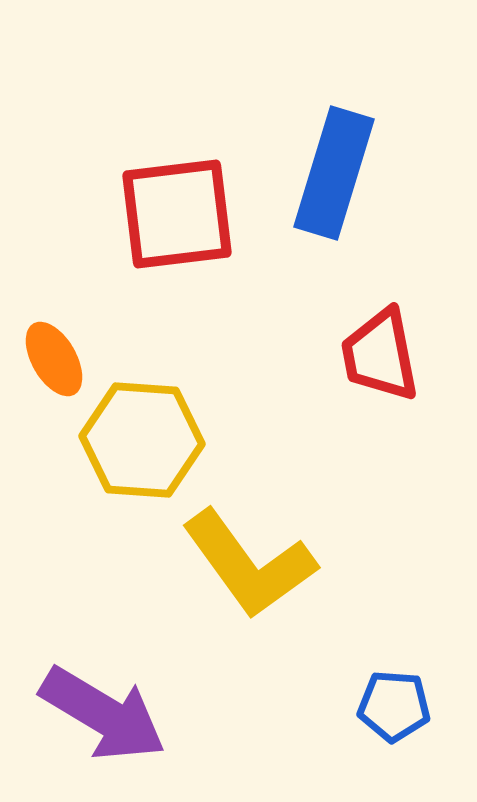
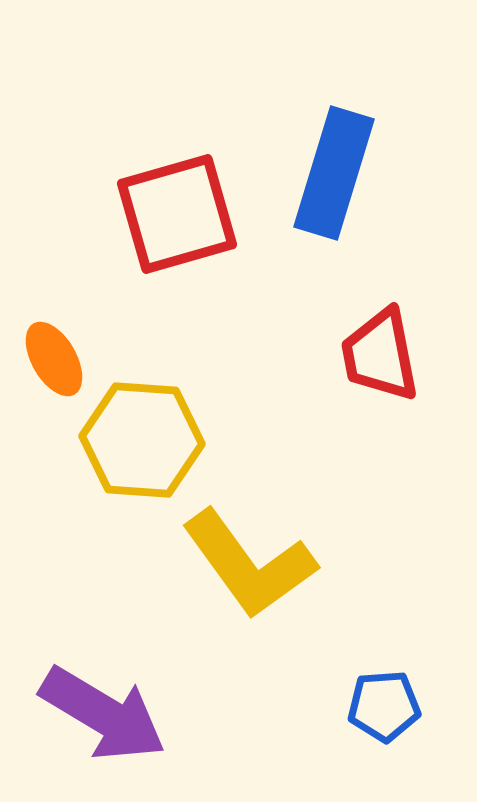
red square: rotated 9 degrees counterclockwise
blue pentagon: moved 10 px left; rotated 8 degrees counterclockwise
